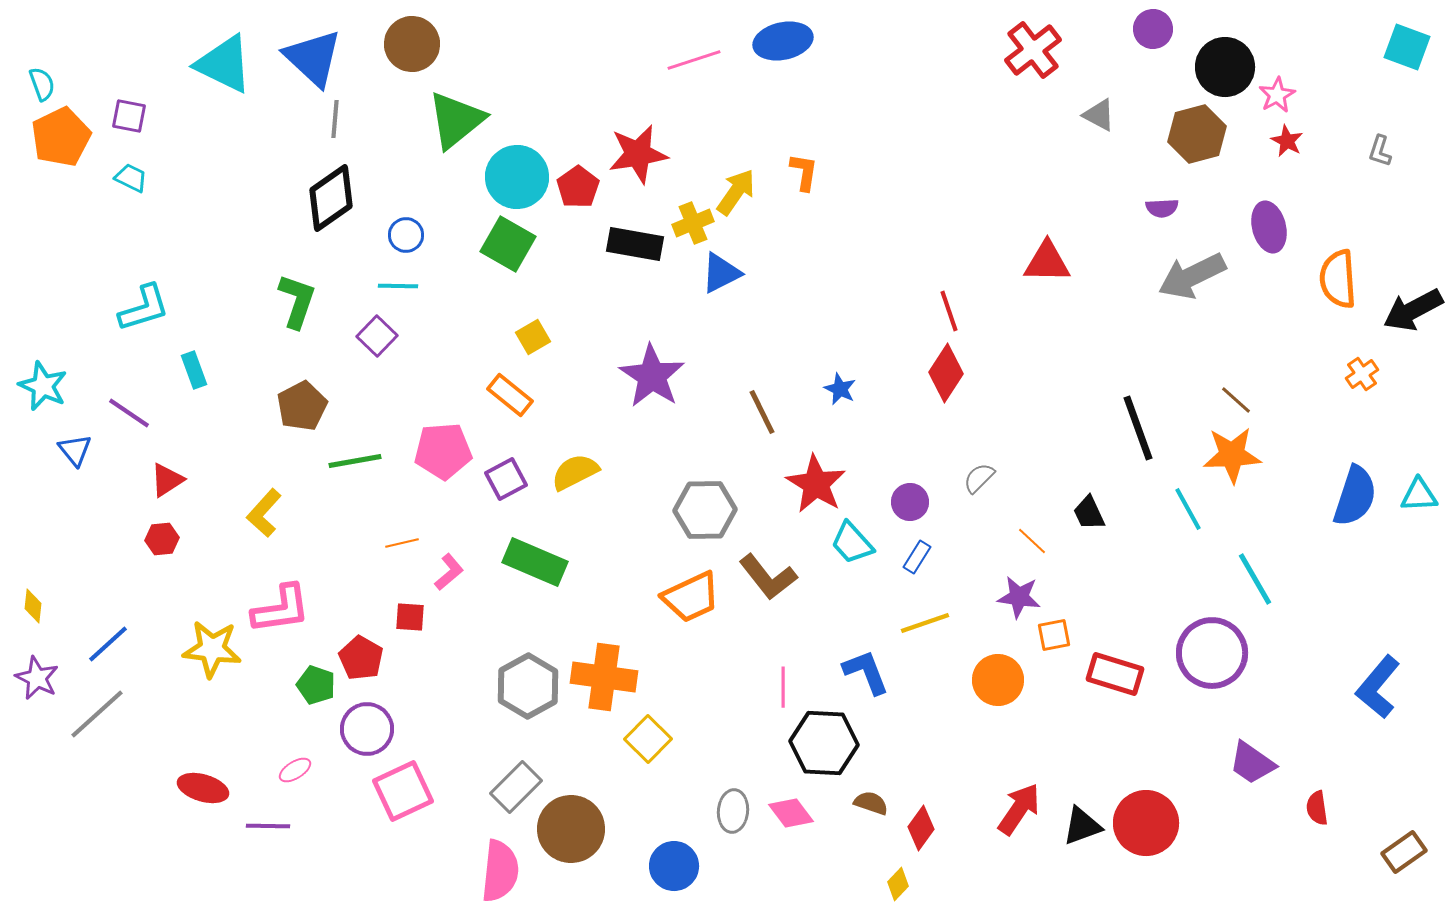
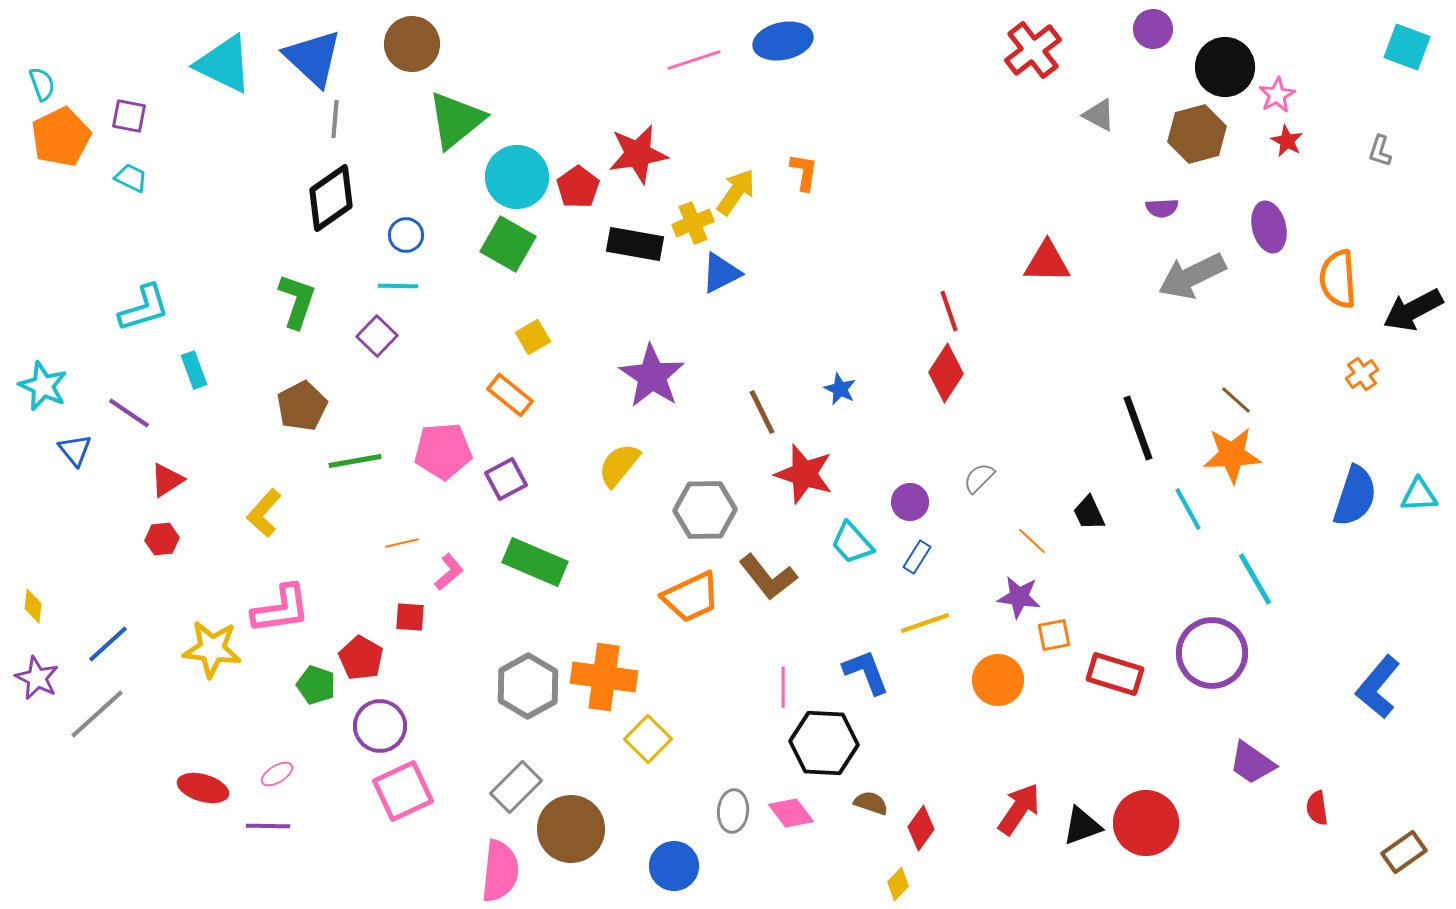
yellow semicircle at (575, 472): moved 44 px right, 7 px up; rotated 24 degrees counterclockwise
red star at (816, 484): moved 12 px left, 10 px up; rotated 14 degrees counterclockwise
purple circle at (367, 729): moved 13 px right, 3 px up
pink ellipse at (295, 770): moved 18 px left, 4 px down
